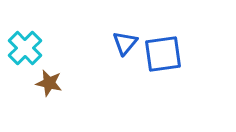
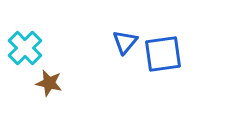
blue triangle: moved 1 px up
